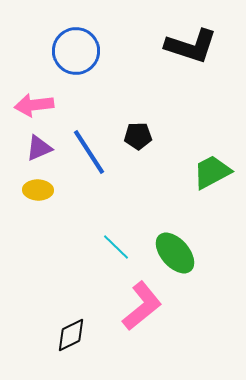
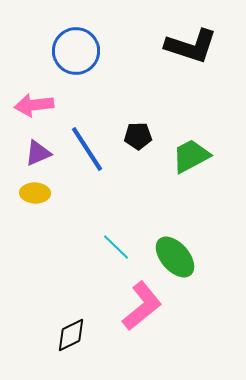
purple triangle: moved 1 px left, 5 px down
blue line: moved 2 px left, 3 px up
green trapezoid: moved 21 px left, 16 px up
yellow ellipse: moved 3 px left, 3 px down
green ellipse: moved 4 px down
